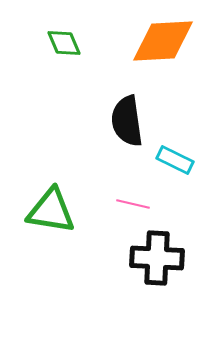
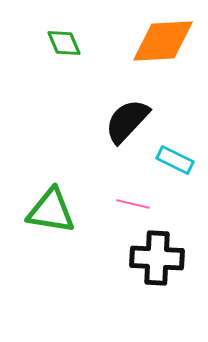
black semicircle: rotated 51 degrees clockwise
